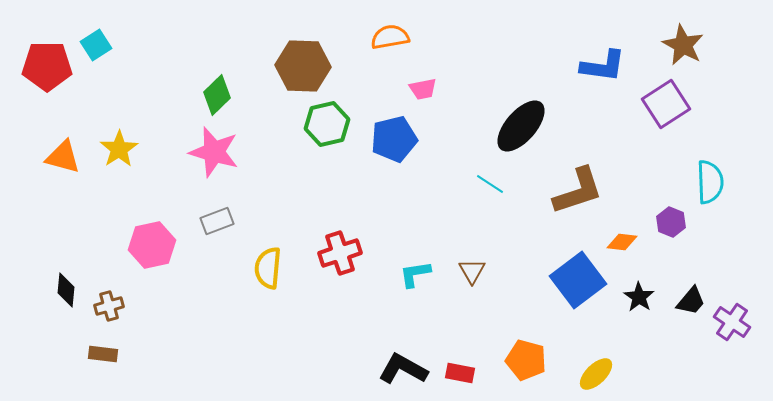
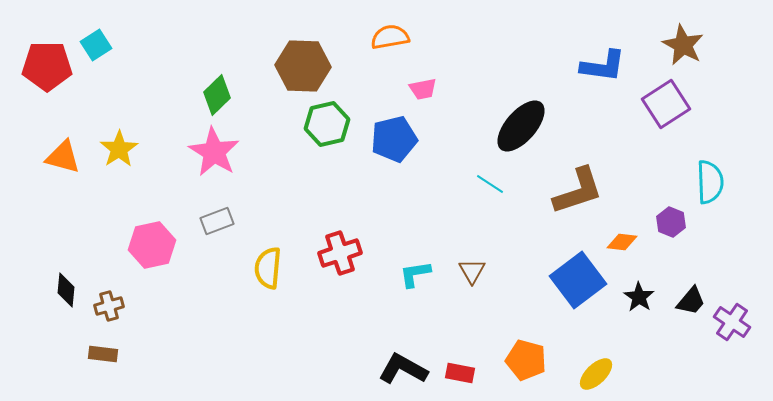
pink star: rotated 15 degrees clockwise
